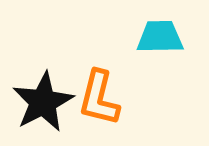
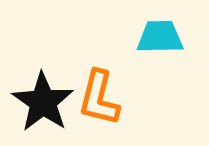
black star: rotated 10 degrees counterclockwise
